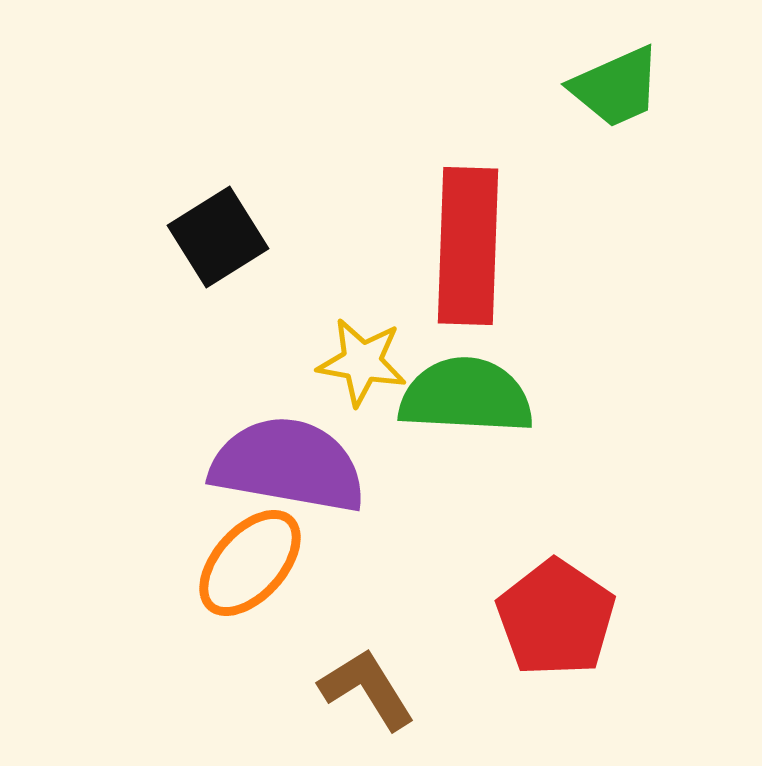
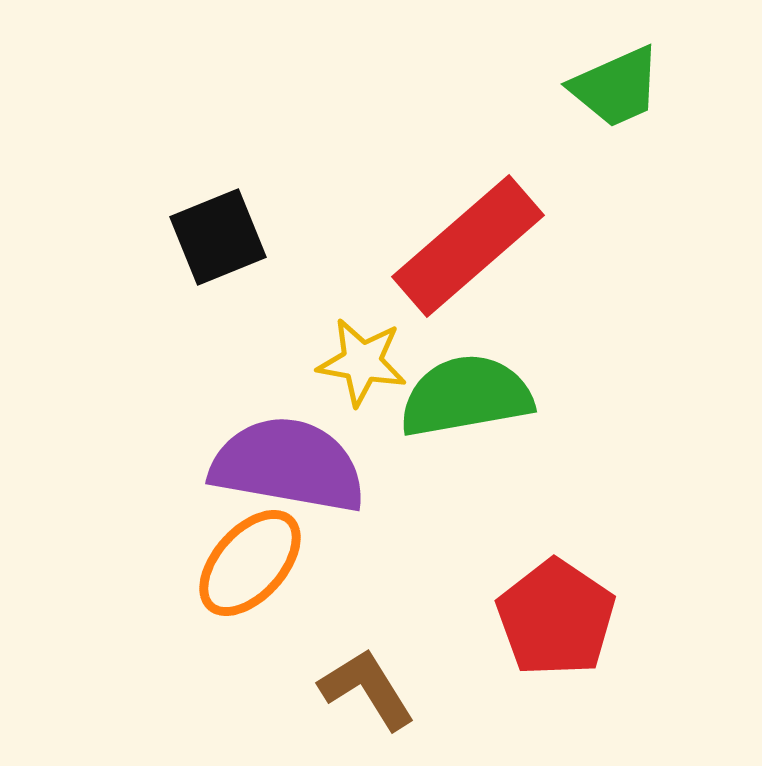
black square: rotated 10 degrees clockwise
red rectangle: rotated 47 degrees clockwise
green semicircle: rotated 13 degrees counterclockwise
